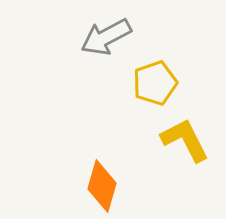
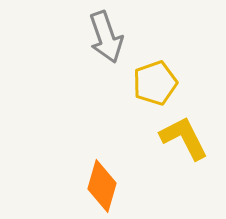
gray arrow: rotated 81 degrees counterclockwise
yellow L-shape: moved 1 px left, 2 px up
